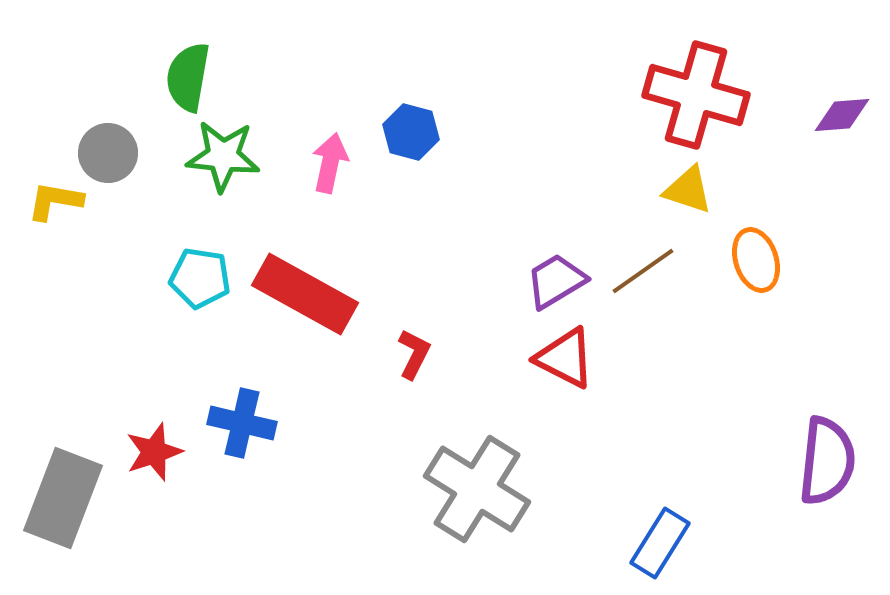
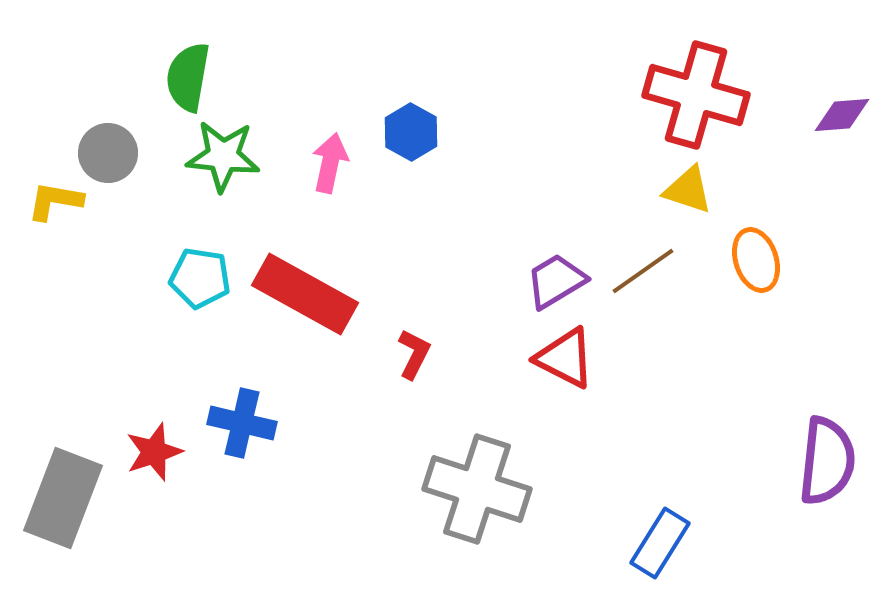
blue hexagon: rotated 14 degrees clockwise
gray cross: rotated 14 degrees counterclockwise
